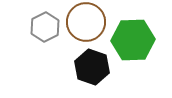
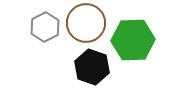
brown circle: moved 1 px down
